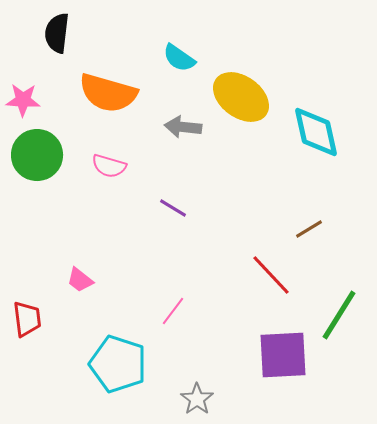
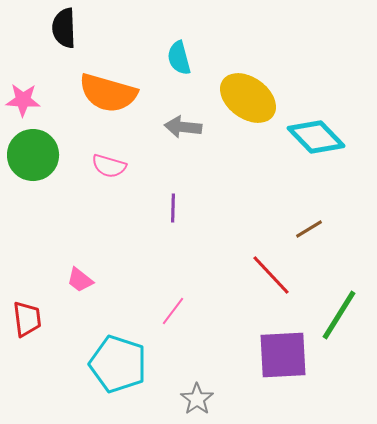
black semicircle: moved 7 px right, 5 px up; rotated 9 degrees counterclockwise
cyan semicircle: rotated 40 degrees clockwise
yellow ellipse: moved 7 px right, 1 px down
cyan diamond: moved 5 px down; rotated 32 degrees counterclockwise
green circle: moved 4 px left
purple line: rotated 60 degrees clockwise
